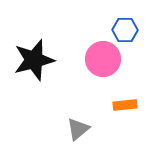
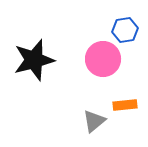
blue hexagon: rotated 10 degrees counterclockwise
gray triangle: moved 16 px right, 8 px up
